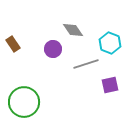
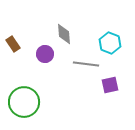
gray diamond: moved 9 px left, 4 px down; rotated 30 degrees clockwise
purple circle: moved 8 px left, 5 px down
gray line: rotated 25 degrees clockwise
